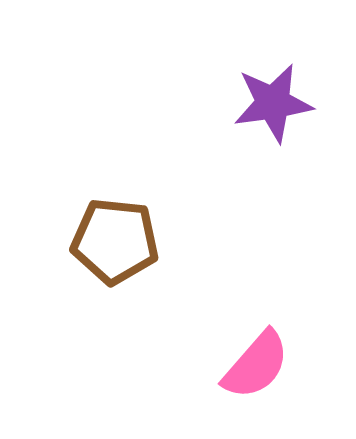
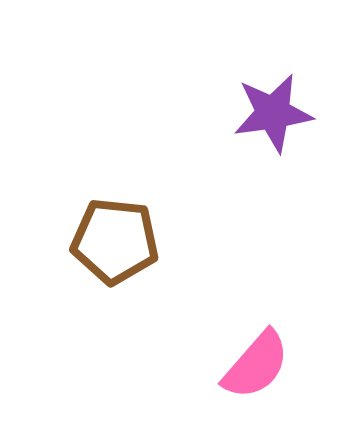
purple star: moved 10 px down
